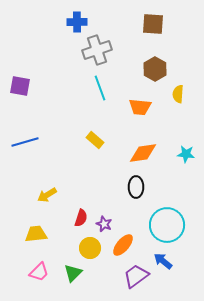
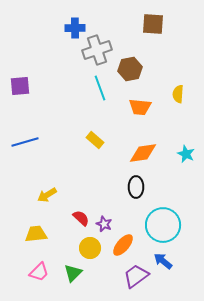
blue cross: moved 2 px left, 6 px down
brown hexagon: moved 25 px left; rotated 20 degrees clockwise
purple square: rotated 15 degrees counterclockwise
cyan star: rotated 18 degrees clockwise
red semicircle: rotated 66 degrees counterclockwise
cyan circle: moved 4 px left
